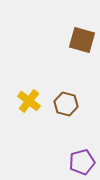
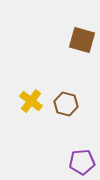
yellow cross: moved 2 px right
purple pentagon: rotated 10 degrees clockwise
